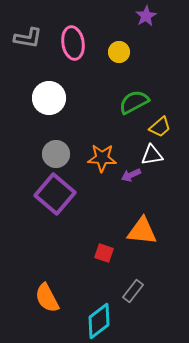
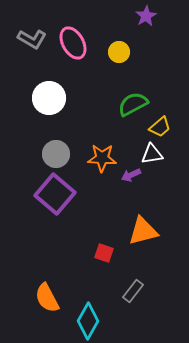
gray L-shape: moved 4 px right, 1 px down; rotated 20 degrees clockwise
pink ellipse: rotated 20 degrees counterclockwise
green semicircle: moved 1 px left, 2 px down
white triangle: moved 1 px up
orange triangle: moved 1 px right; rotated 20 degrees counterclockwise
cyan diamond: moved 11 px left; rotated 24 degrees counterclockwise
